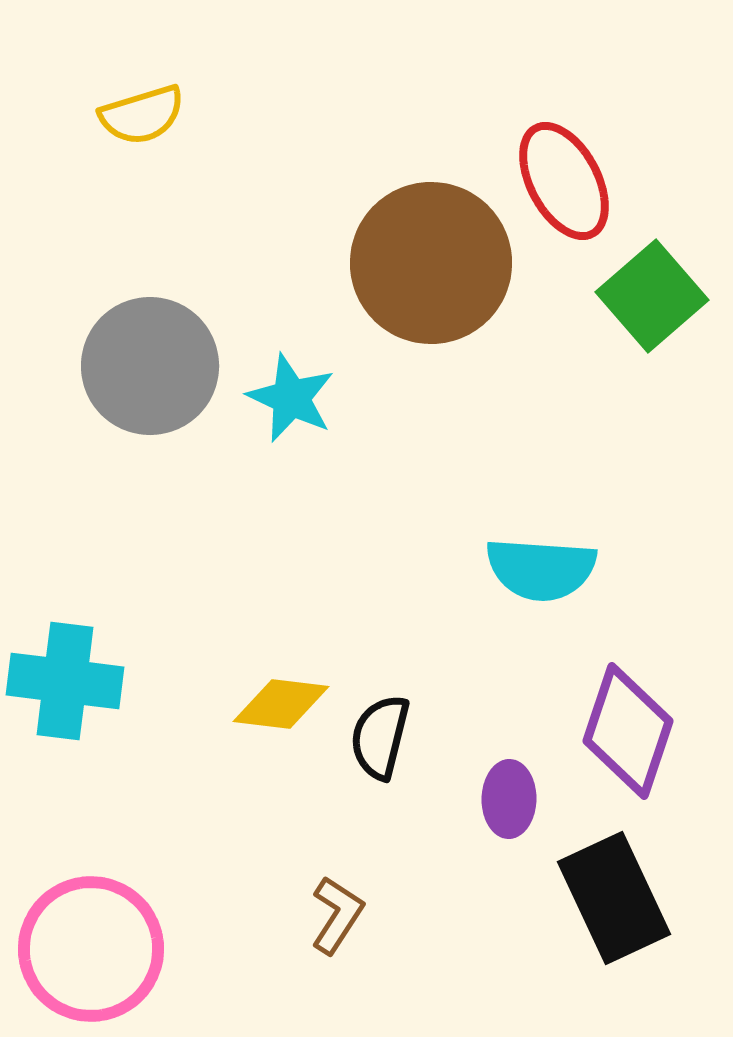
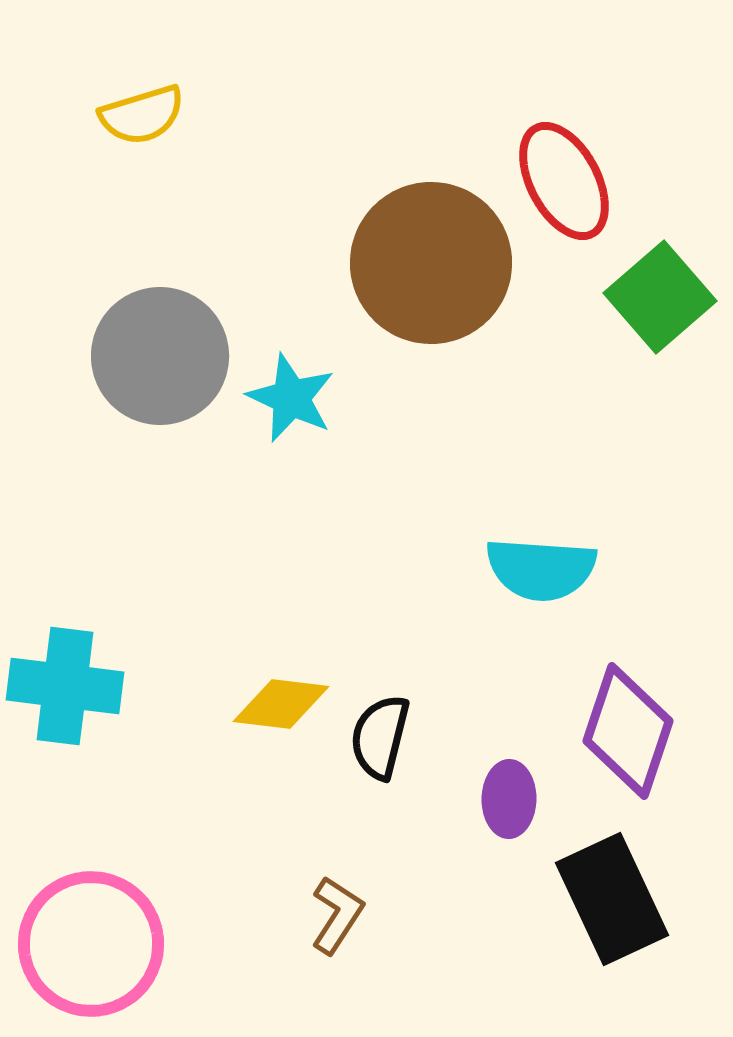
green square: moved 8 px right, 1 px down
gray circle: moved 10 px right, 10 px up
cyan cross: moved 5 px down
black rectangle: moved 2 px left, 1 px down
pink circle: moved 5 px up
